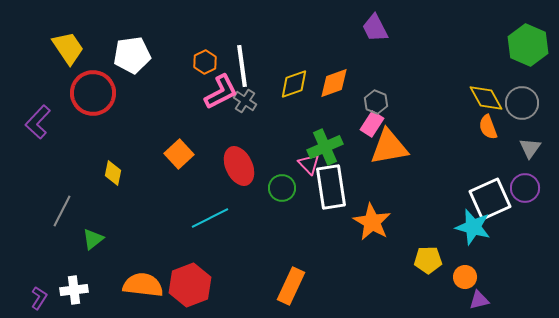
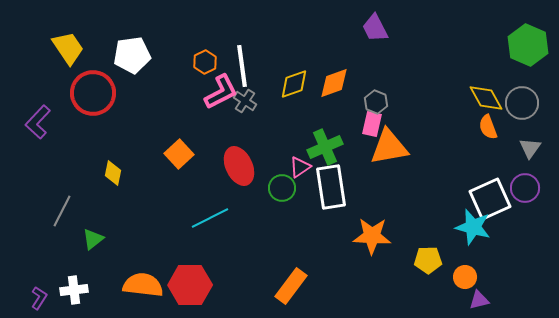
pink rectangle at (372, 124): rotated 20 degrees counterclockwise
pink triangle at (309, 164): moved 9 px left, 3 px down; rotated 40 degrees clockwise
orange star at (372, 222): moved 14 px down; rotated 27 degrees counterclockwise
red hexagon at (190, 285): rotated 21 degrees clockwise
orange rectangle at (291, 286): rotated 12 degrees clockwise
